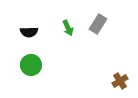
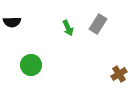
black semicircle: moved 17 px left, 10 px up
brown cross: moved 1 px left, 7 px up
